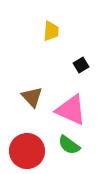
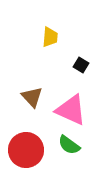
yellow trapezoid: moved 1 px left, 6 px down
black square: rotated 28 degrees counterclockwise
red circle: moved 1 px left, 1 px up
